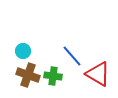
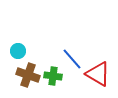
cyan circle: moved 5 px left
blue line: moved 3 px down
